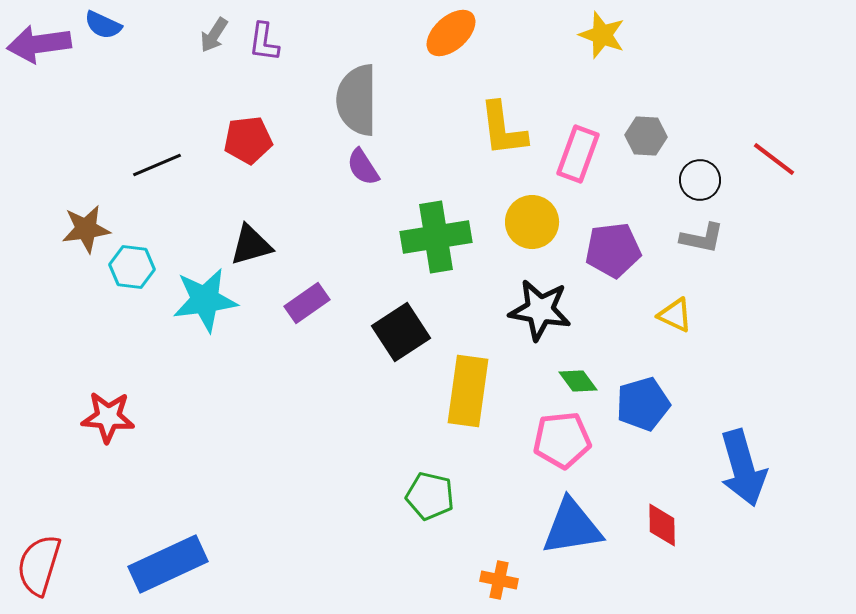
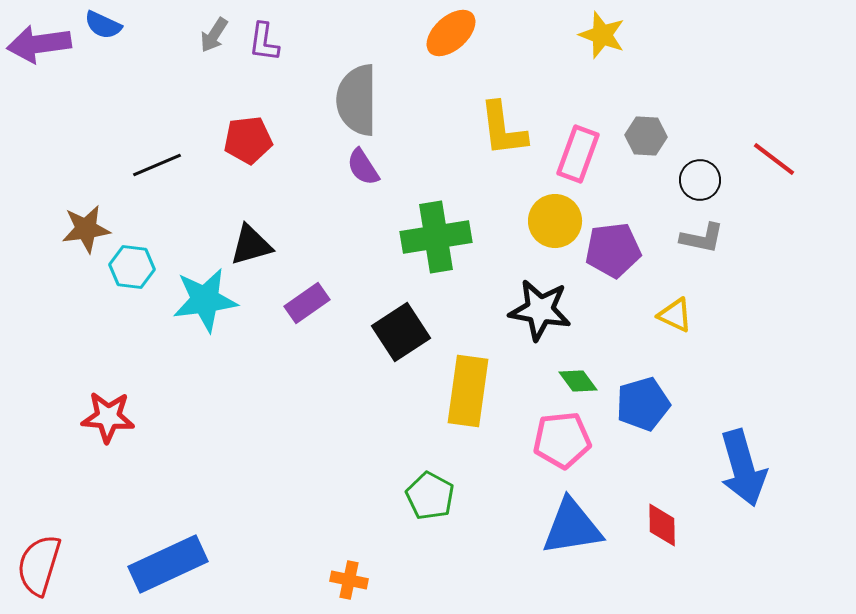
yellow circle: moved 23 px right, 1 px up
green pentagon: rotated 15 degrees clockwise
orange cross: moved 150 px left
